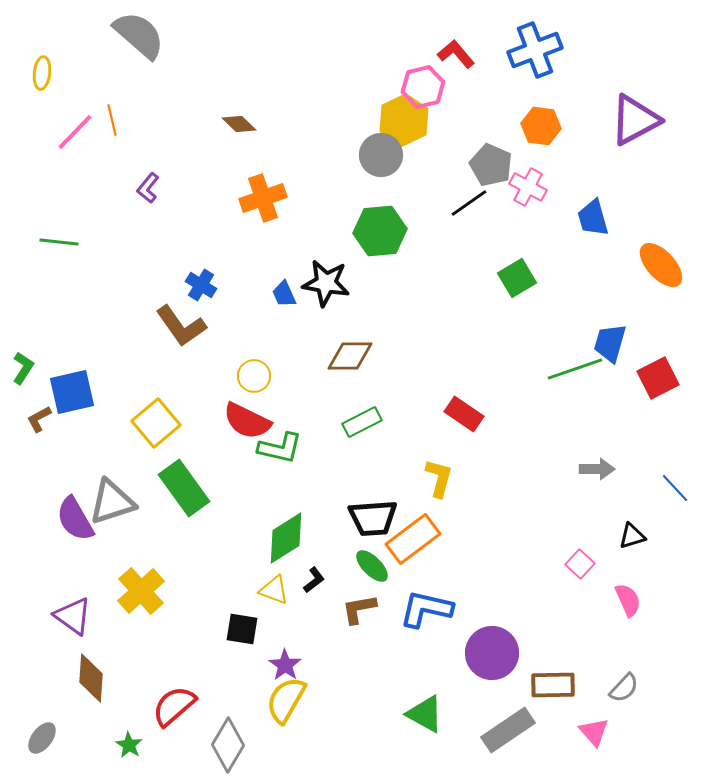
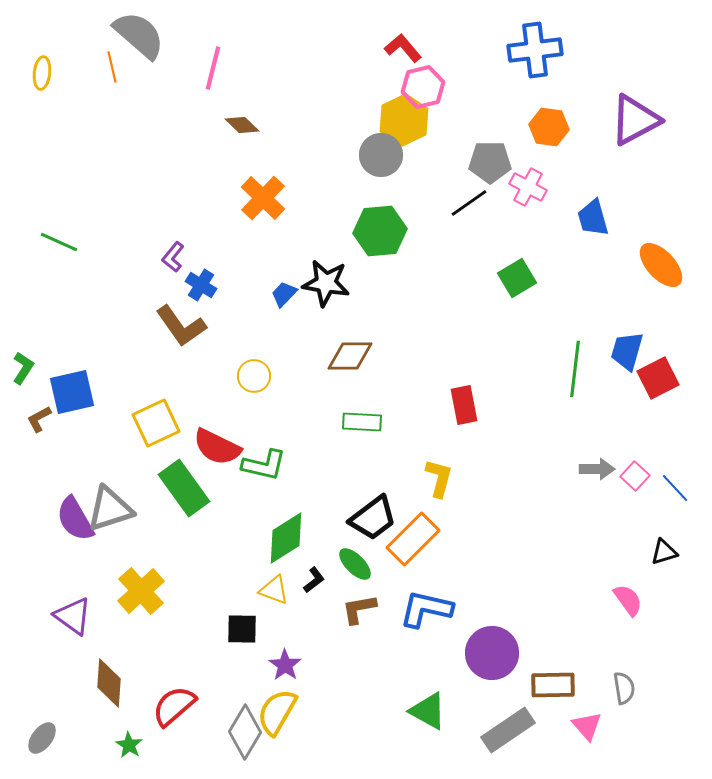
blue cross at (535, 50): rotated 14 degrees clockwise
red L-shape at (456, 54): moved 53 px left, 6 px up
orange line at (112, 120): moved 53 px up
brown diamond at (239, 124): moved 3 px right, 1 px down
orange hexagon at (541, 126): moved 8 px right, 1 px down
pink line at (75, 132): moved 138 px right, 64 px up; rotated 30 degrees counterclockwise
gray pentagon at (491, 165): moved 1 px left, 3 px up; rotated 24 degrees counterclockwise
purple L-shape at (148, 188): moved 25 px right, 69 px down
orange cross at (263, 198): rotated 27 degrees counterclockwise
green line at (59, 242): rotated 18 degrees clockwise
blue trapezoid at (284, 294): rotated 68 degrees clockwise
blue trapezoid at (610, 343): moved 17 px right, 8 px down
green line at (575, 369): rotated 64 degrees counterclockwise
red rectangle at (464, 414): moved 9 px up; rotated 45 degrees clockwise
red semicircle at (247, 421): moved 30 px left, 26 px down
green rectangle at (362, 422): rotated 30 degrees clockwise
yellow square at (156, 423): rotated 15 degrees clockwise
green L-shape at (280, 448): moved 16 px left, 17 px down
gray triangle at (112, 502): moved 2 px left, 7 px down
black trapezoid at (373, 518): rotated 33 degrees counterclockwise
black triangle at (632, 536): moved 32 px right, 16 px down
orange rectangle at (413, 539): rotated 8 degrees counterclockwise
pink square at (580, 564): moved 55 px right, 88 px up
green ellipse at (372, 566): moved 17 px left, 2 px up
pink semicircle at (628, 600): rotated 12 degrees counterclockwise
black square at (242, 629): rotated 8 degrees counterclockwise
brown diamond at (91, 678): moved 18 px right, 5 px down
gray semicircle at (624, 688): rotated 52 degrees counterclockwise
yellow semicircle at (286, 700): moved 9 px left, 12 px down
green triangle at (425, 714): moved 3 px right, 3 px up
pink triangle at (594, 732): moved 7 px left, 6 px up
gray diamond at (228, 745): moved 17 px right, 13 px up
